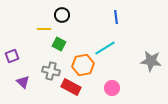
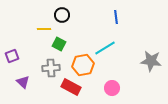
gray cross: moved 3 px up; rotated 18 degrees counterclockwise
